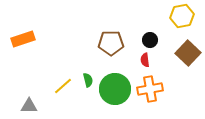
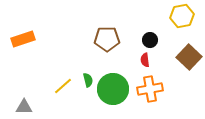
brown pentagon: moved 4 px left, 4 px up
brown square: moved 1 px right, 4 px down
green circle: moved 2 px left
gray triangle: moved 5 px left, 1 px down
